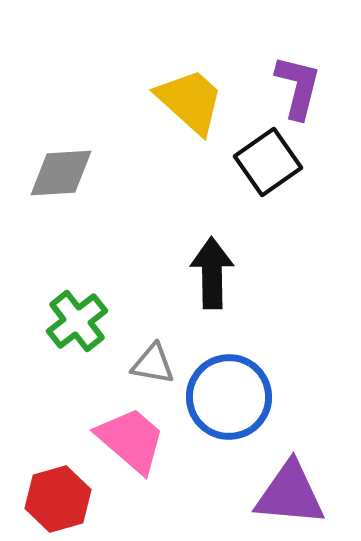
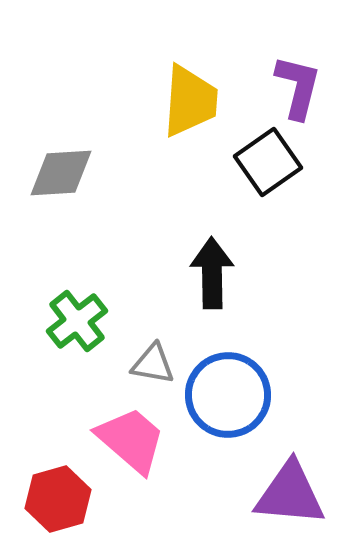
yellow trapezoid: rotated 52 degrees clockwise
blue circle: moved 1 px left, 2 px up
